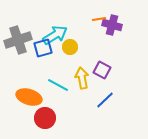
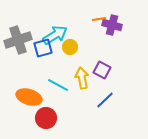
red circle: moved 1 px right
